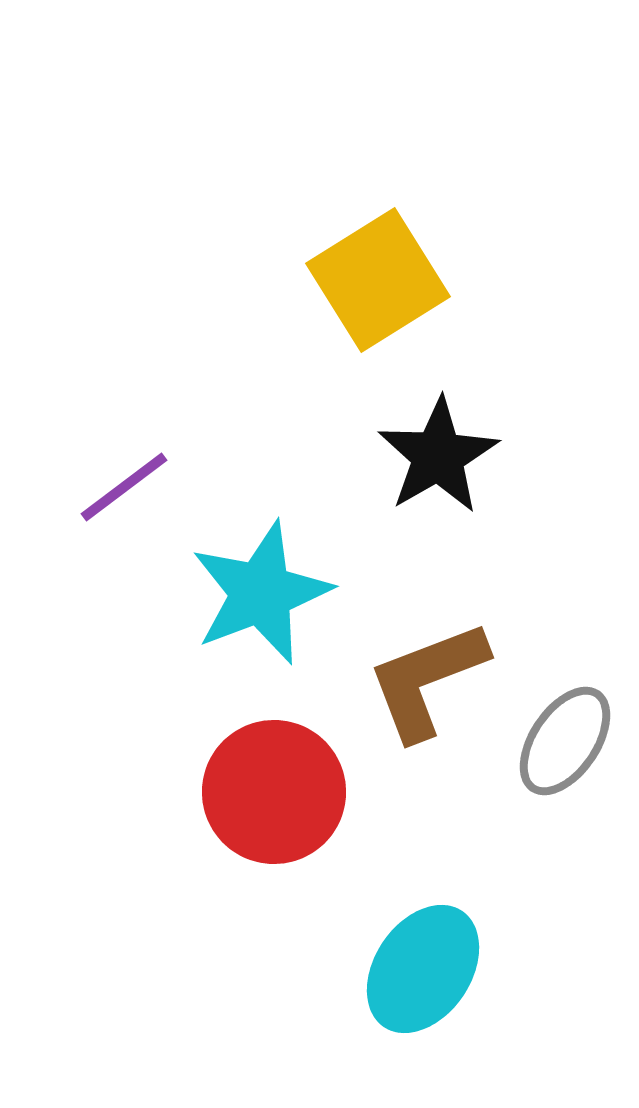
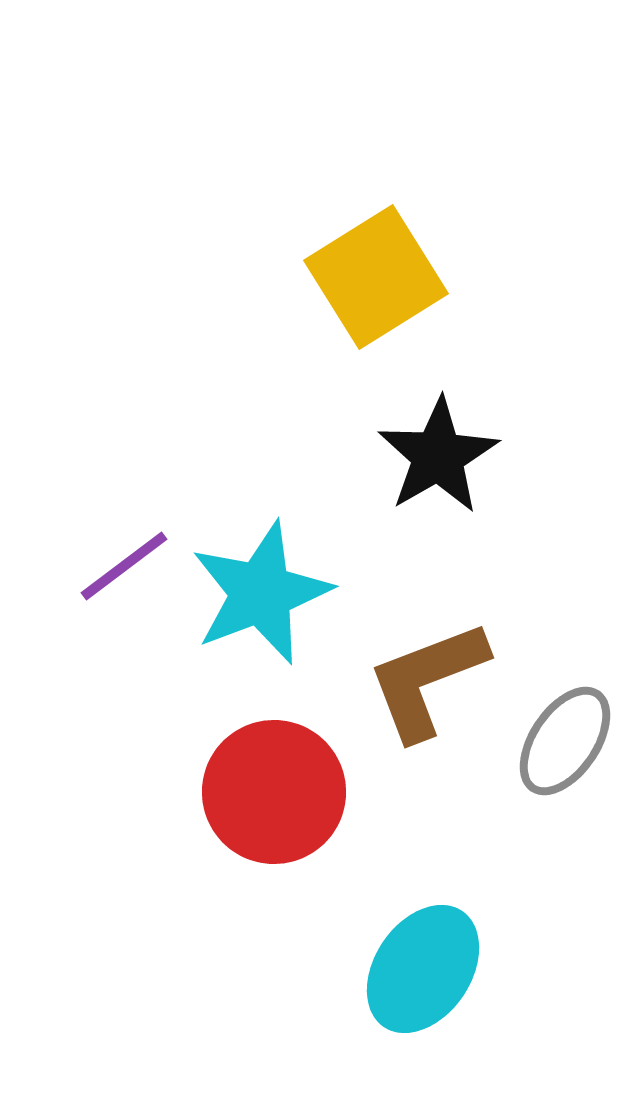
yellow square: moved 2 px left, 3 px up
purple line: moved 79 px down
